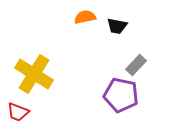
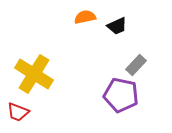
black trapezoid: rotated 35 degrees counterclockwise
